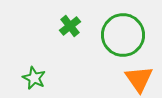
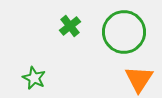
green circle: moved 1 px right, 3 px up
orange triangle: rotated 8 degrees clockwise
